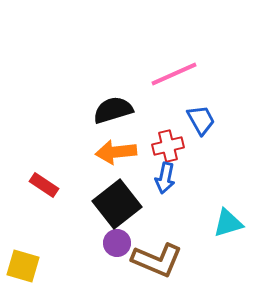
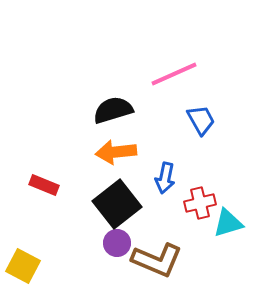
red cross: moved 32 px right, 57 px down
red rectangle: rotated 12 degrees counterclockwise
yellow square: rotated 12 degrees clockwise
